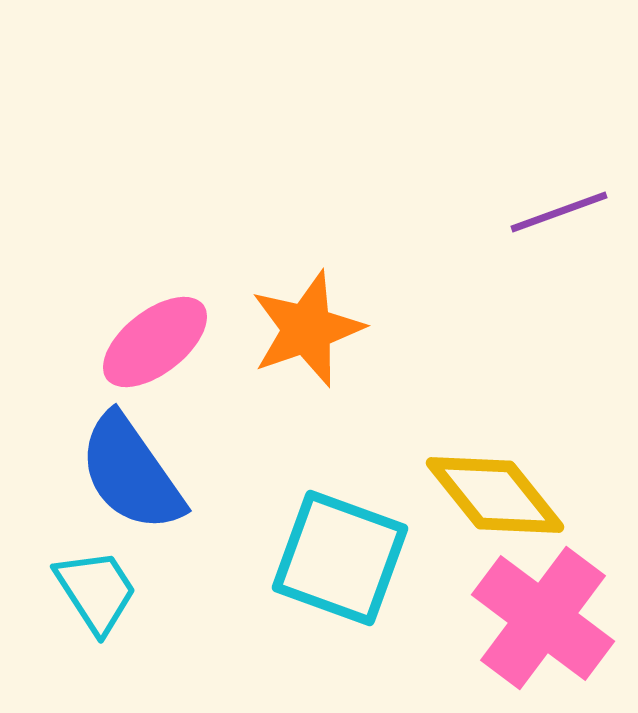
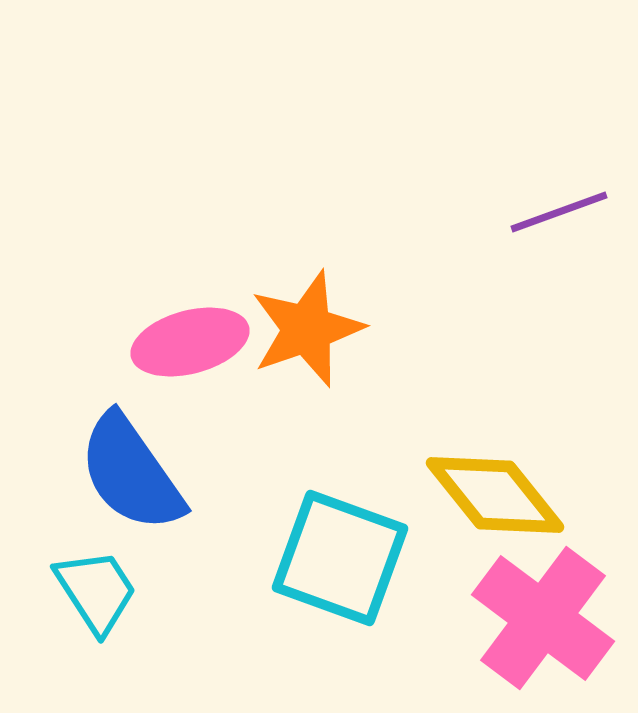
pink ellipse: moved 35 px right; rotated 23 degrees clockwise
